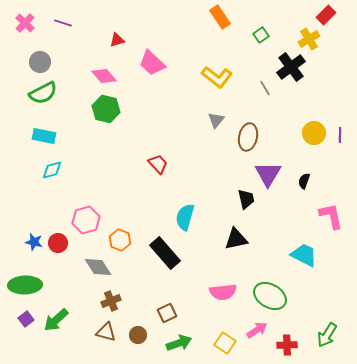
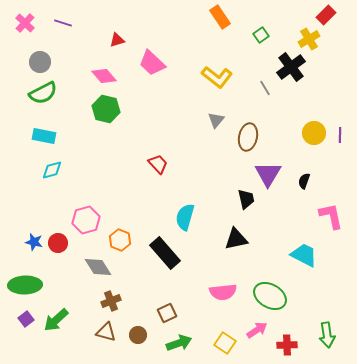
green arrow at (327, 335): rotated 40 degrees counterclockwise
